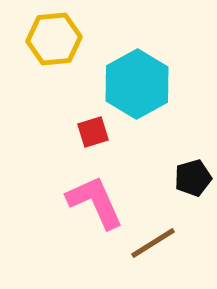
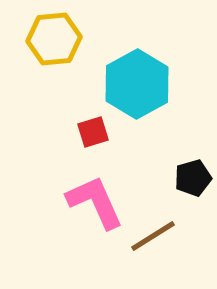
brown line: moved 7 px up
